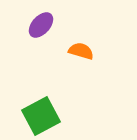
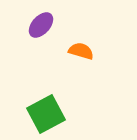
green square: moved 5 px right, 2 px up
